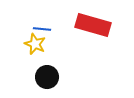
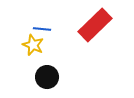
red rectangle: moved 2 px right; rotated 60 degrees counterclockwise
yellow star: moved 2 px left, 1 px down
